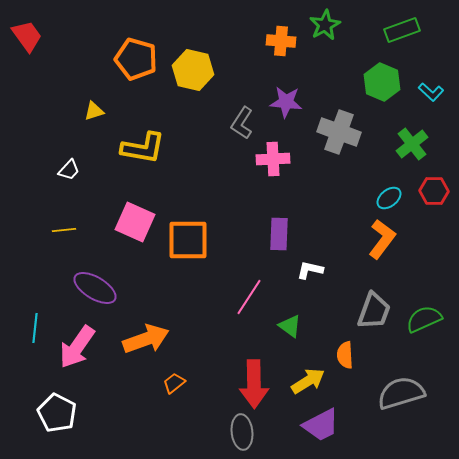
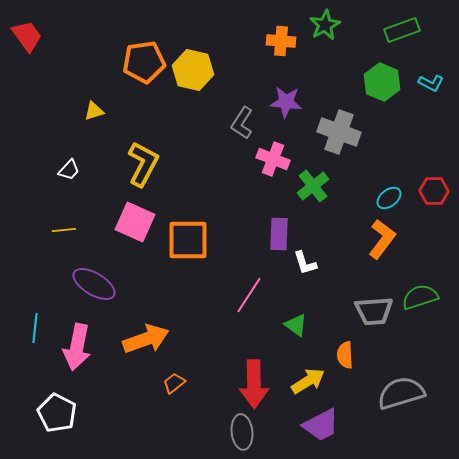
orange pentagon: moved 8 px right, 3 px down; rotated 24 degrees counterclockwise
cyan L-shape: moved 9 px up; rotated 15 degrees counterclockwise
green cross: moved 99 px left, 42 px down
yellow L-shape: moved 16 px down; rotated 72 degrees counterclockwise
pink cross: rotated 24 degrees clockwise
white L-shape: moved 5 px left, 7 px up; rotated 120 degrees counterclockwise
purple ellipse: moved 1 px left, 4 px up
pink line: moved 2 px up
gray trapezoid: rotated 66 degrees clockwise
green semicircle: moved 4 px left, 22 px up; rotated 6 degrees clockwise
green triangle: moved 6 px right, 1 px up
pink arrow: rotated 24 degrees counterclockwise
